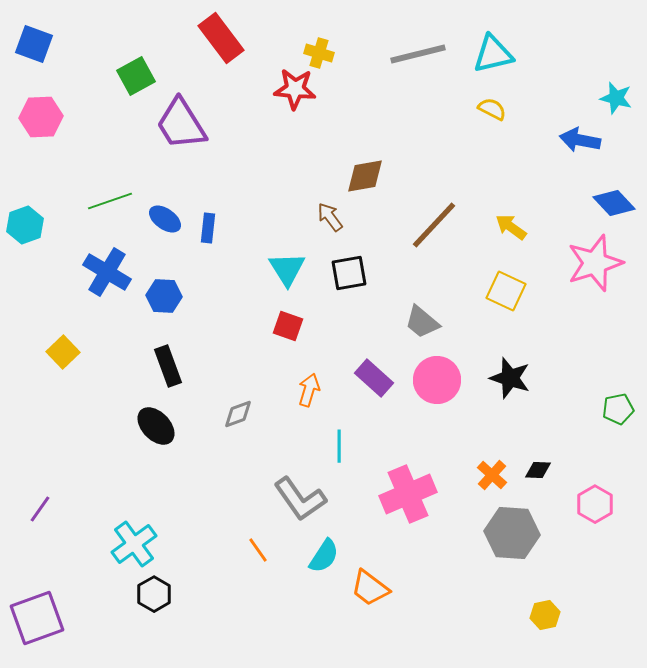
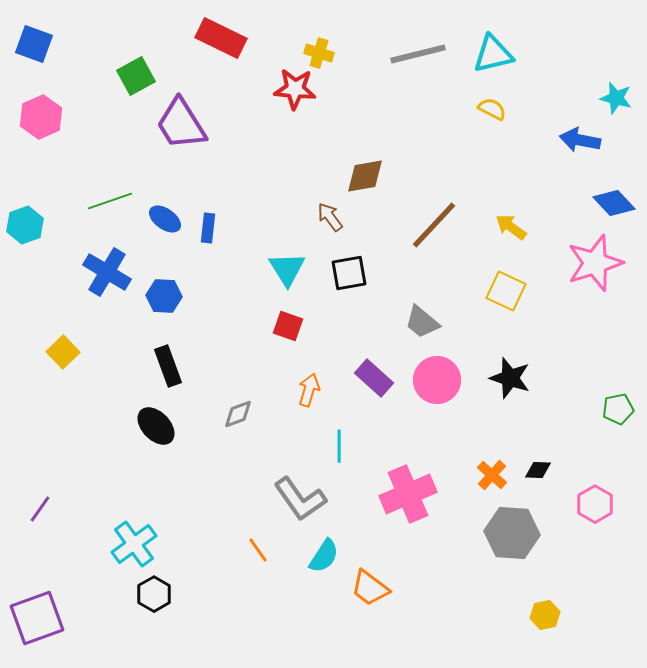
red rectangle at (221, 38): rotated 27 degrees counterclockwise
pink hexagon at (41, 117): rotated 21 degrees counterclockwise
